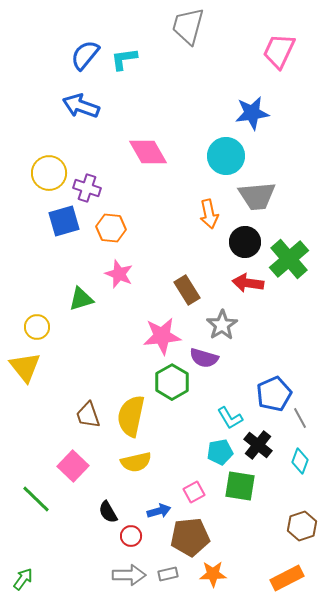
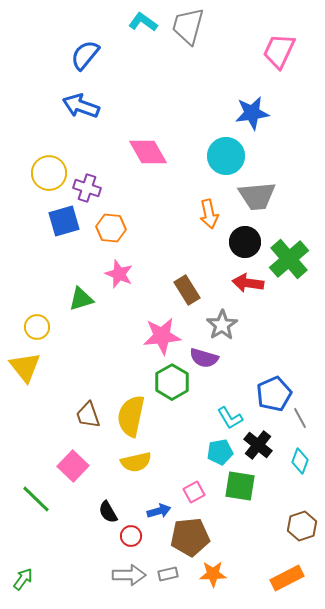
cyan L-shape at (124, 59): moved 19 px right, 37 px up; rotated 44 degrees clockwise
